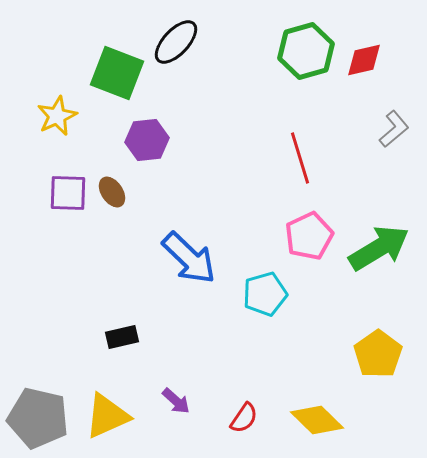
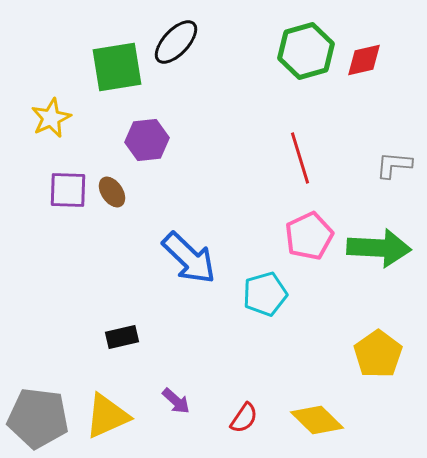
green square: moved 6 px up; rotated 30 degrees counterclockwise
yellow star: moved 6 px left, 2 px down
gray L-shape: moved 36 px down; rotated 135 degrees counterclockwise
purple square: moved 3 px up
green arrow: rotated 34 degrees clockwise
gray pentagon: rotated 6 degrees counterclockwise
